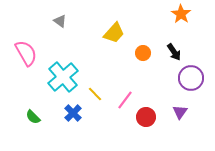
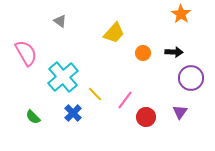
black arrow: rotated 54 degrees counterclockwise
